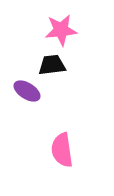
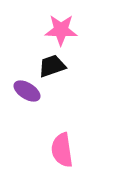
pink star: rotated 8 degrees clockwise
black trapezoid: moved 1 px down; rotated 12 degrees counterclockwise
